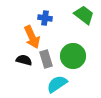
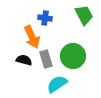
green trapezoid: rotated 25 degrees clockwise
